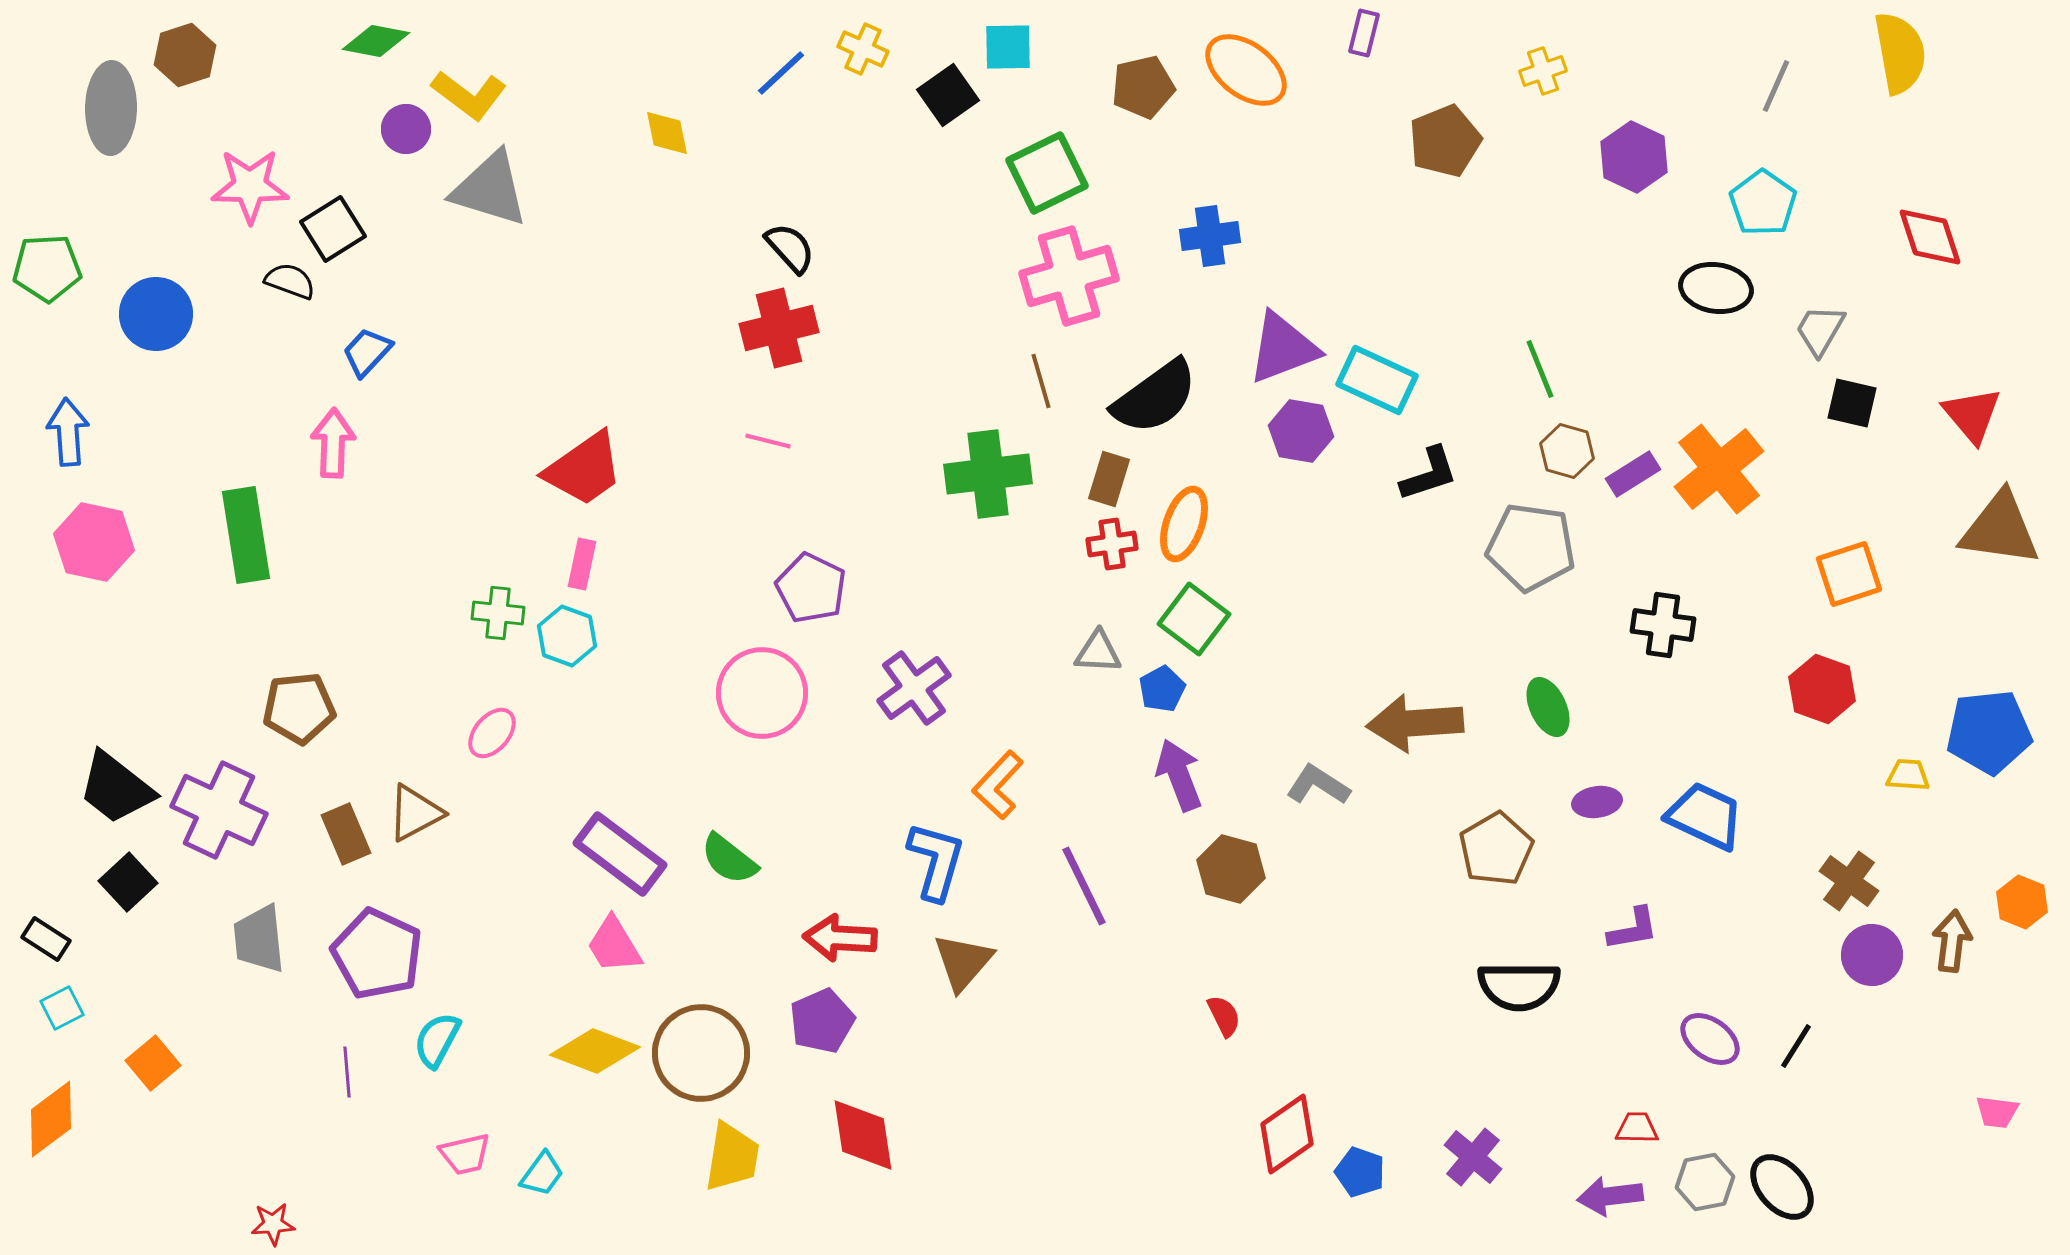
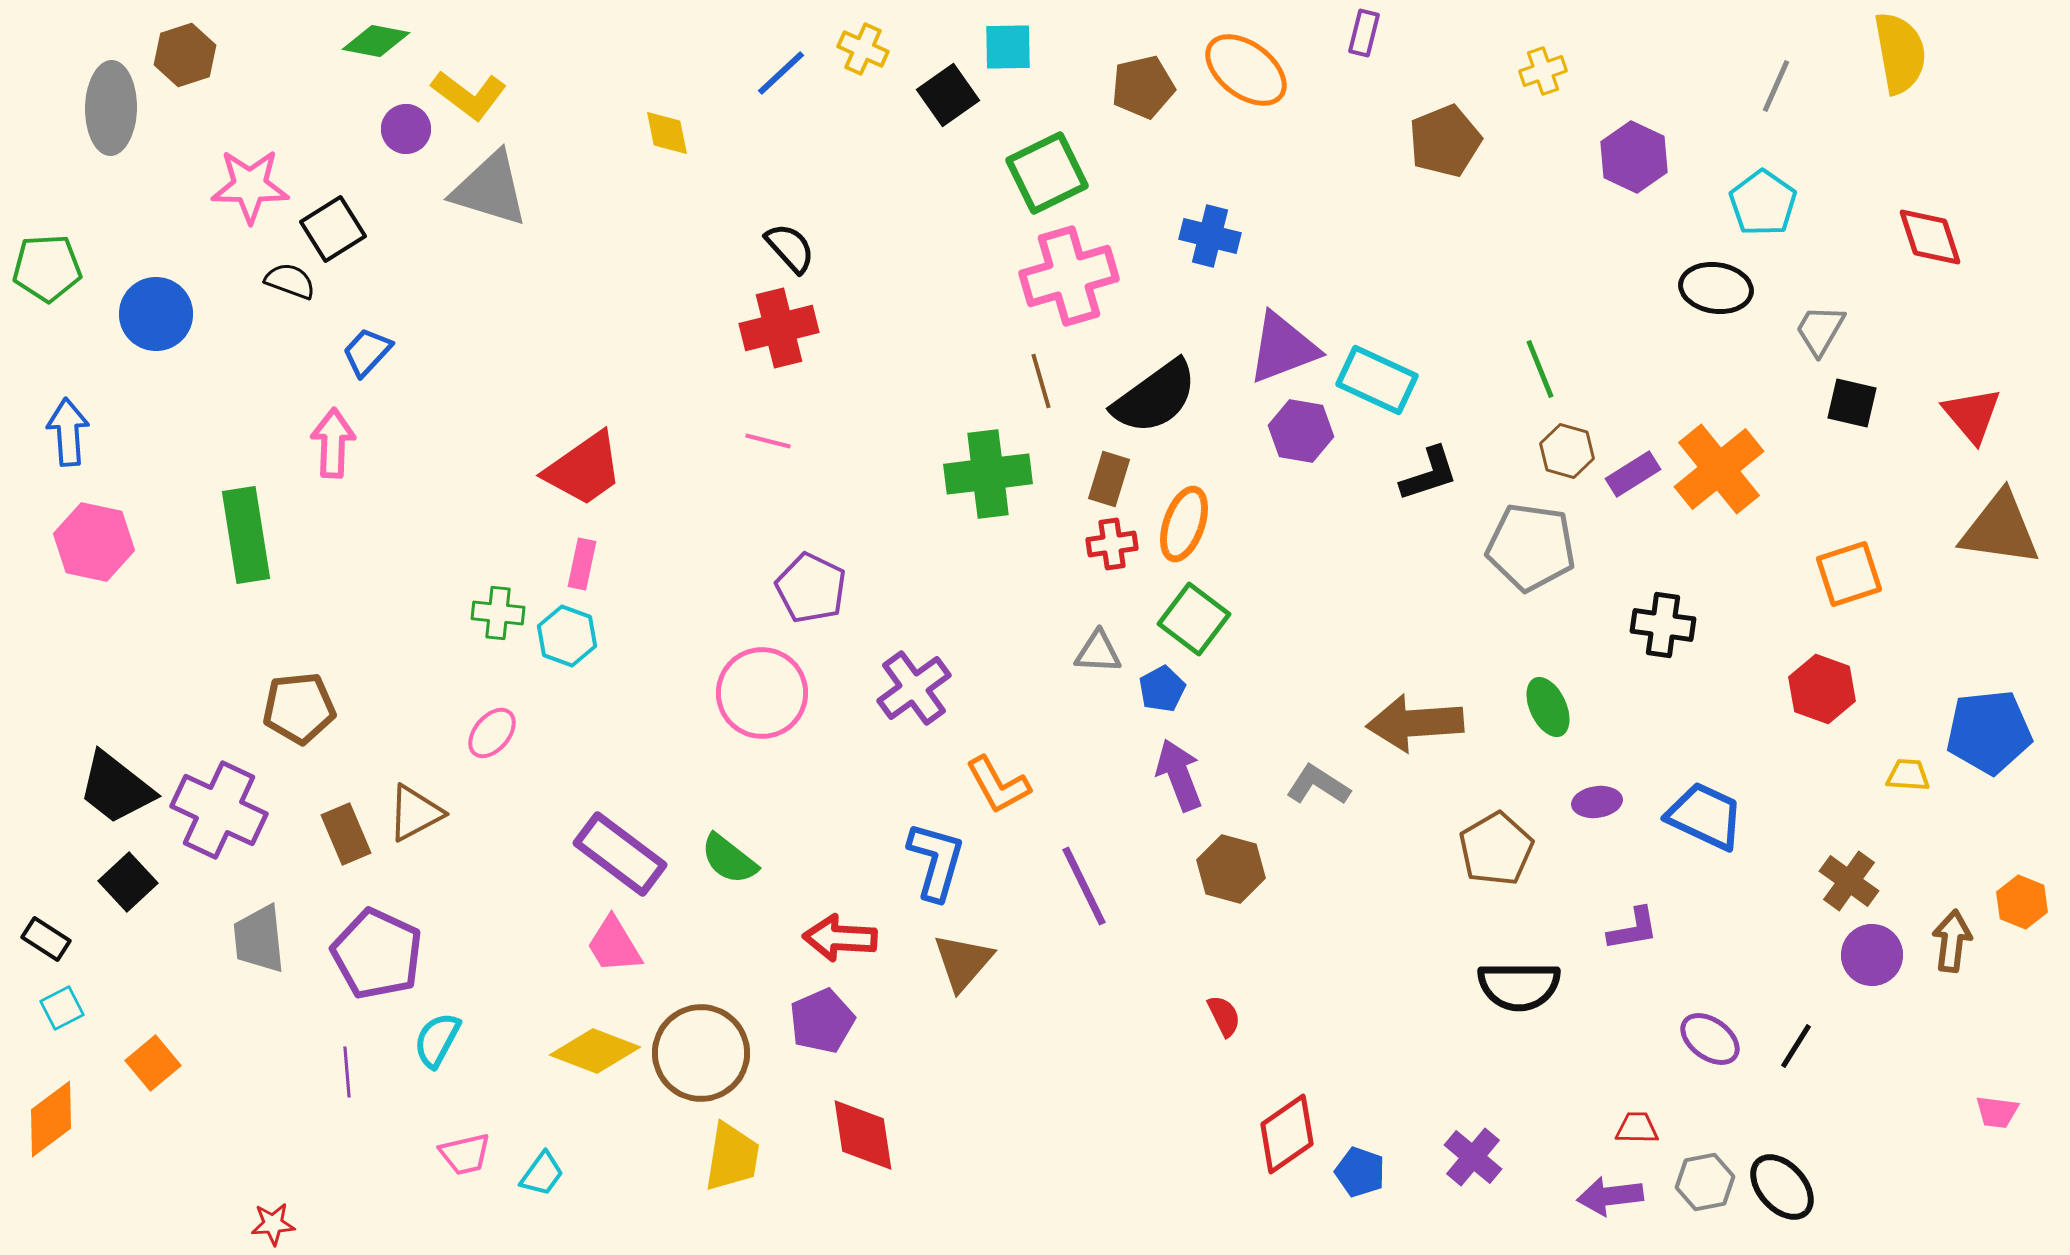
blue cross at (1210, 236): rotated 22 degrees clockwise
orange L-shape at (998, 785): rotated 72 degrees counterclockwise
